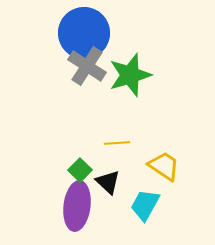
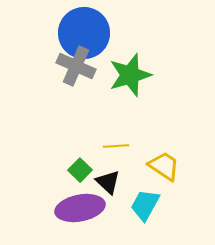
gray cross: moved 11 px left; rotated 9 degrees counterclockwise
yellow line: moved 1 px left, 3 px down
purple ellipse: moved 3 px right, 2 px down; rotated 72 degrees clockwise
